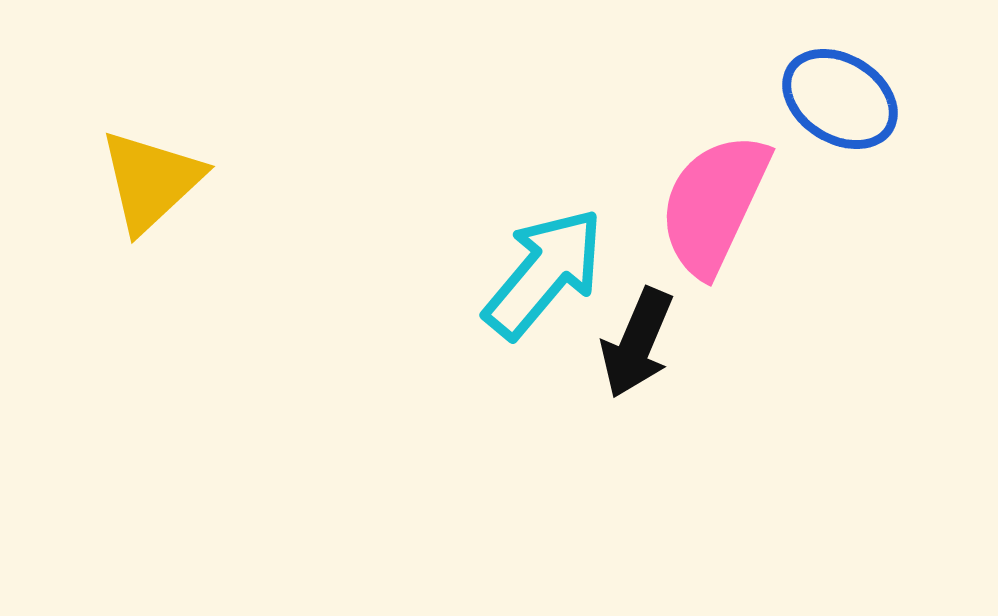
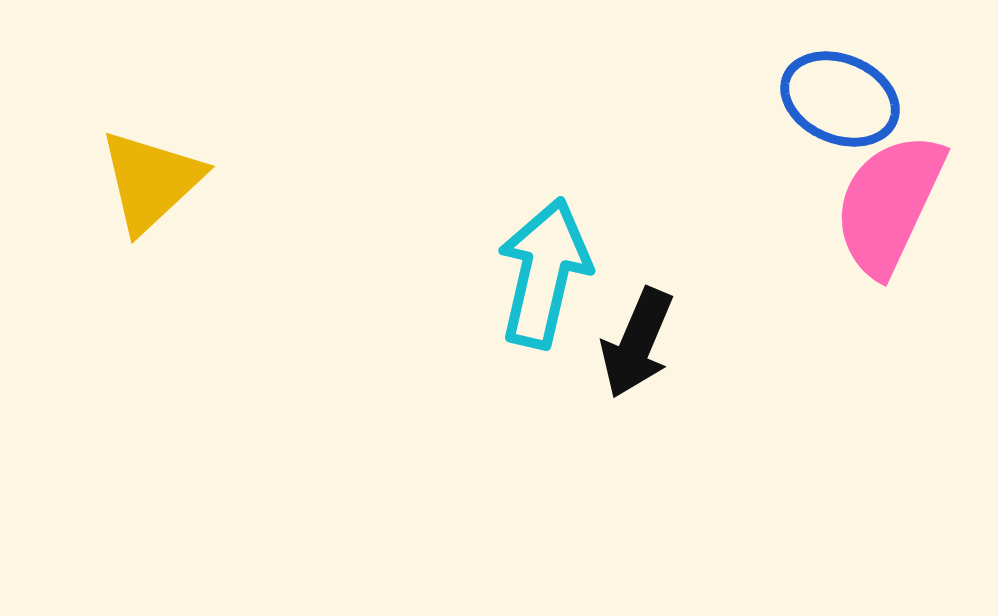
blue ellipse: rotated 9 degrees counterclockwise
pink semicircle: moved 175 px right
cyan arrow: rotated 27 degrees counterclockwise
